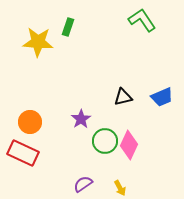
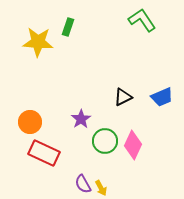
black triangle: rotated 12 degrees counterclockwise
pink diamond: moved 4 px right
red rectangle: moved 21 px right
purple semicircle: rotated 84 degrees counterclockwise
yellow arrow: moved 19 px left
